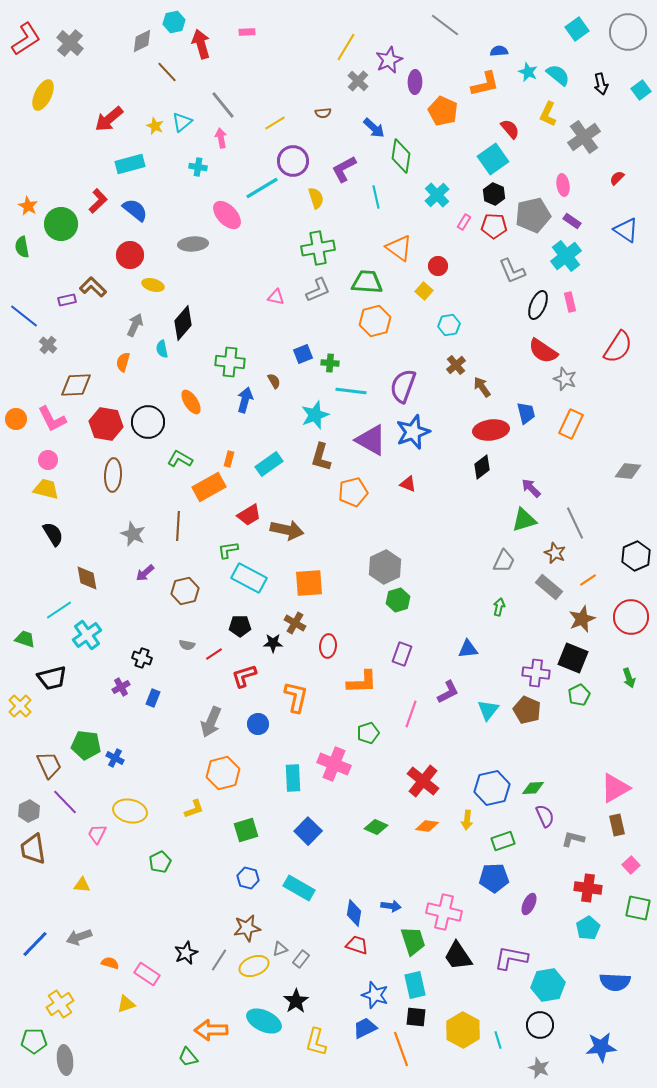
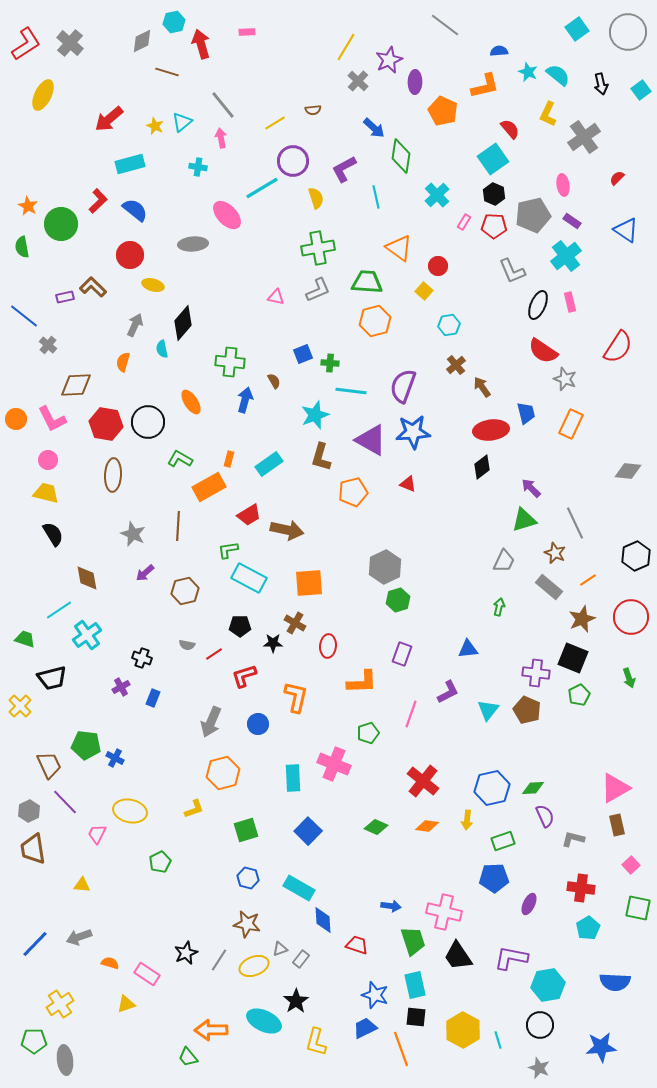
red L-shape at (26, 39): moved 5 px down
brown line at (167, 72): rotated 30 degrees counterclockwise
orange L-shape at (485, 84): moved 2 px down
brown semicircle at (323, 113): moved 10 px left, 3 px up
purple rectangle at (67, 300): moved 2 px left, 3 px up
blue star at (413, 432): rotated 16 degrees clockwise
yellow trapezoid at (46, 489): moved 4 px down
red cross at (588, 888): moved 7 px left
blue diamond at (354, 913): moved 31 px left, 7 px down; rotated 12 degrees counterclockwise
brown star at (247, 928): moved 4 px up; rotated 20 degrees clockwise
